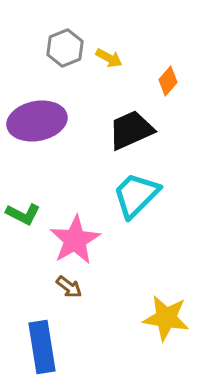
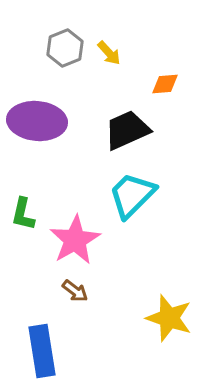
yellow arrow: moved 5 px up; rotated 20 degrees clockwise
orange diamond: moved 3 px left, 3 px down; rotated 44 degrees clockwise
purple ellipse: rotated 16 degrees clockwise
black trapezoid: moved 4 px left
cyan trapezoid: moved 4 px left
green L-shape: rotated 76 degrees clockwise
brown arrow: moved 6 px right, 4 px down
yellow star: moved 3 px right; rotated 9 degrees clockwise
blue rectangle: moved 4 px down
